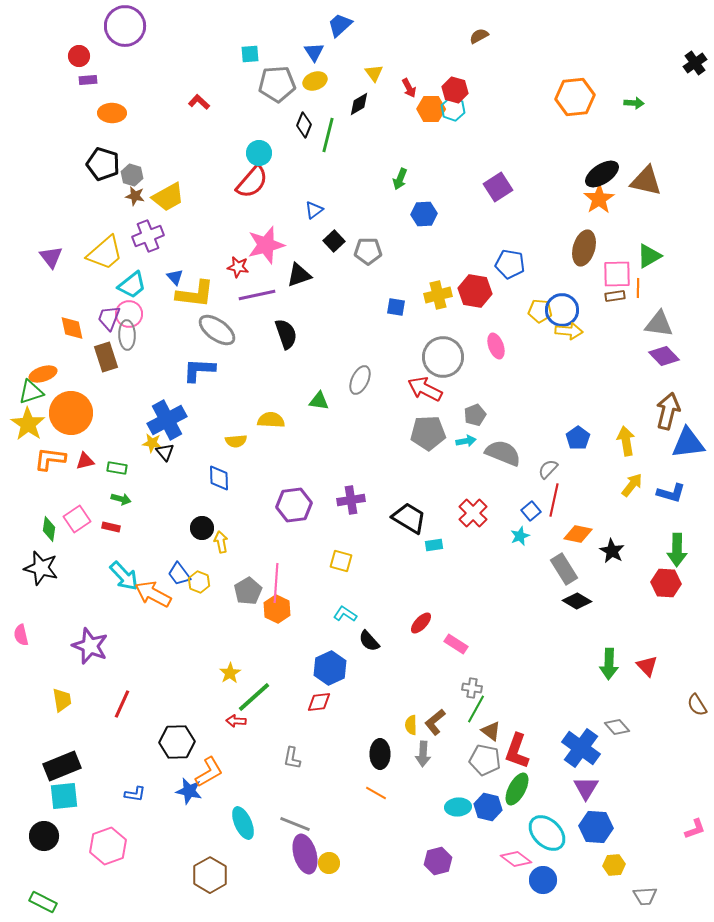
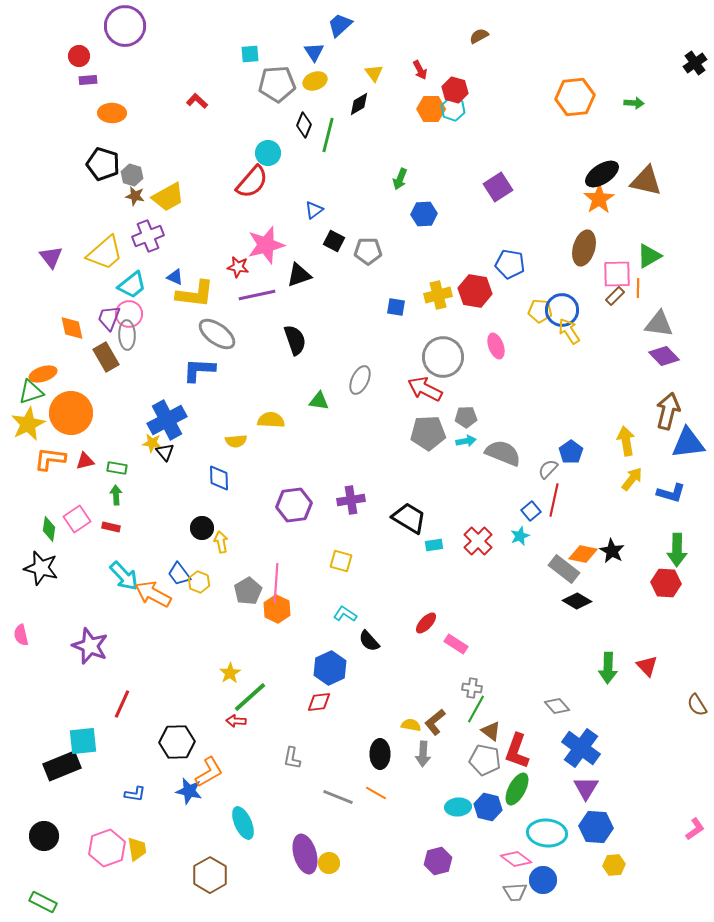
red arrow at (409, 88): moved 11 px right, 18 px up
red L-shape at (199, 102): moved 2 px left, 1 px up
cyan circle at (259, 153): moved 9 px right
black square at (334, 241): rotated 20 degrees counterclockwise
blue triangle at (175, 277): rotated 24 degrees counterclockwise
brown rectangle at (615, 296): rotated 36 degrees counterclockwise
gray ellipse at (217, 330): moved 4 px down
yellow arrow at (569, 331): rotated 128 degrees counterclockwise
black semicircle at (286, 334): moved 9 px right, 6 px down
brown rectangle at (106, 357): rotated 12 degrees counterclockwise
gray pentagon at (475, 415): moved 9 px left, 2 px down; rotated 20 degrees clockwise
yellow star at (28, 424): rotated 12 degrees clockwise
blue pentagon at (578, 438): moved 7 px left, 14 px down
yellow arrow at (632, 485): moved 6 px up
green arrow at (121, 499): moved 5 px left, 4 px up; rotated 108 degrees counterclockwise
red cross at (473, 513): moved 5 px right, 28 px down
orange diamond at (578, 534): moved 5 px right, 20 px down
gray rectangle at (564, 569): rotated 20 degrees counterclockwise
red ellipse at (421, 623): moved 5 px right
green arrow at (609, 664): moved 1 px left, 4 px down
green line at (254, 697): moved 4 px left
yellow trapezoid at (62, 700): moved 75 px right, 149 px down
yellow semicircle at (411, 725): rotated 102 degrees clockwise
gray diamond at (617, 727): moved 60 px left, 21 px up
cyan square at (64, 796): moved 19 px right, 55 px up
gray line at (295, 824): moved 43 px right, 27 px up
pink L-shape at (695, 829): rotated 15 degrees counterclockwise
cyan ellipse at (547, 833): rotated 39 degrees counterclockwise
pink hexagon at (108, 846): moved 1 px left, 2 px down
gray trapezoid at (645, 896): moved 130 px left, 4 px up
